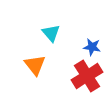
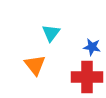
cyan triangle: rotated 18 degrees clockwise
red cross: moved 1 px down; rotated 32 degrees clockwise
